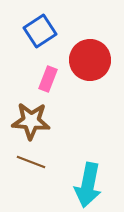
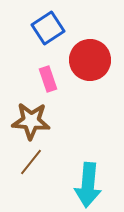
blue square: moved 8 px right, 3 px up
pink rectangle: rotated 40 degrees counterclockwise
brown line: rotated 72 degrees counterclockwise
cyan arrow: rotated 6 degrees counterclockwise
